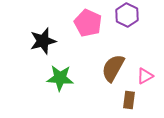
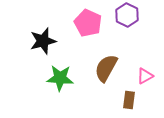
brown semicircle: moved 7 px left
